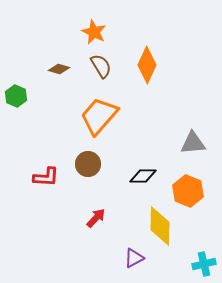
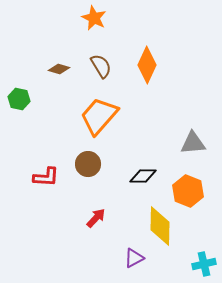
orange star: moved 14 px up
green hexagon: moved 3 px right, 3 px down; rotated 10 degrees counterclockwise
